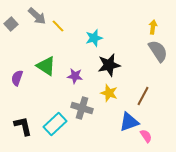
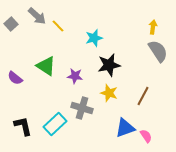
purple semicircle: moved 2 px left; rotated 70 degrees counterclockwise
blue triangle: moved 4 px left, 6 px down
